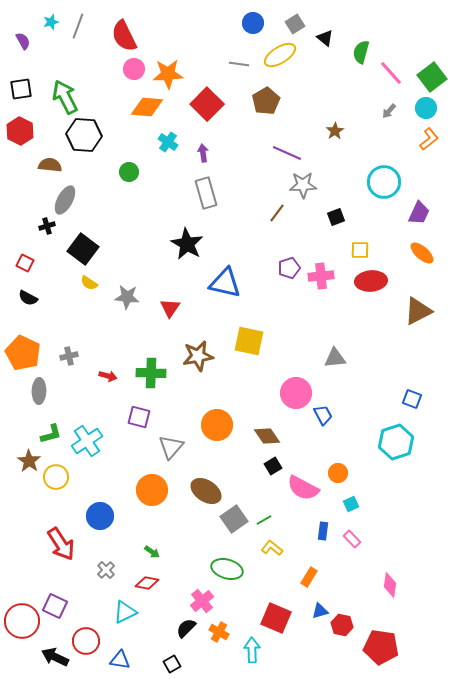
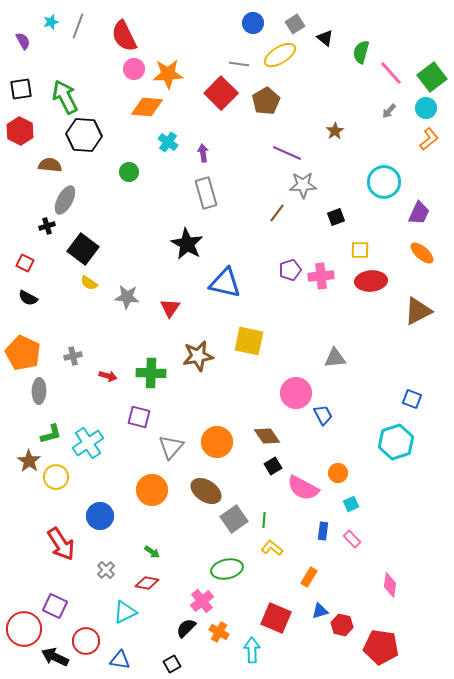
red square at (207, 104): moved 14 px right, 11 px up
purple pentagon at (289, 268): moved 1 px right, 2 px down
gray cross at (69, 356): moved 4 px right
orange circle at (217, 425): moved 17 px down
cyan cross at (87, 441): moved 1 px right, 2 px down
green line at (264, 520): rotated 56 degrees counterclockwise
green ellipse at (227, 569): rotated 28 degrees counterclockwise
red circle at (22, 621): moved 2 px right, 8 px down
